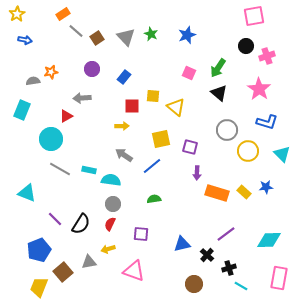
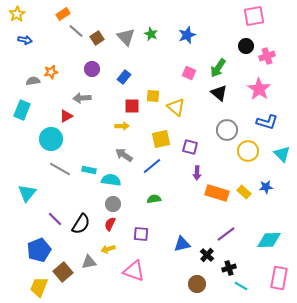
cyan triangle at (27, 193): rotated 48 degrees clockwise
brown circle at (194, 284): moved 3 px right
